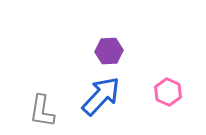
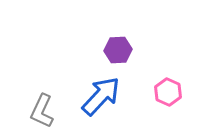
purple hexagon: moved 9 px right, 1 px up
gray L-shape: rotated 16 degrees clockwise
